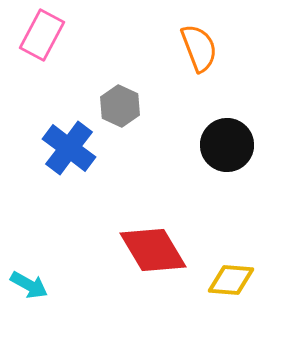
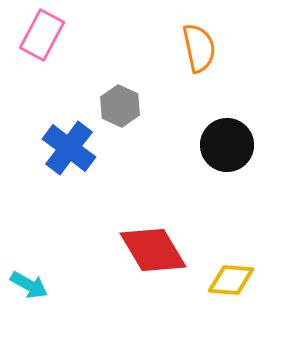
orange semicircle: rotated 9 degrees clockwise
